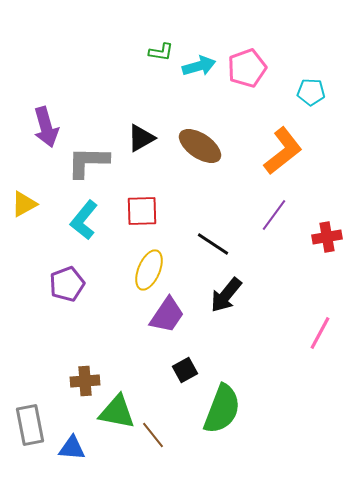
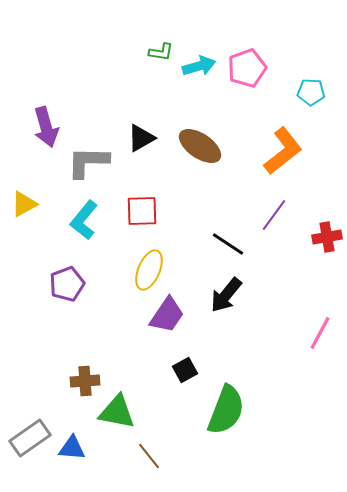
black line: moved 15 px right
green semicircle: moved 4 px right, 1 px down
gray rectangle: moved 13 px down; rotated 66 degrees clockwise
brown line: moved 4 px left, 21 px down
